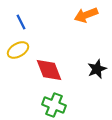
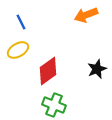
red diamond: moved 1 px left, 1 px down; rotated 76 degrees clockwise
